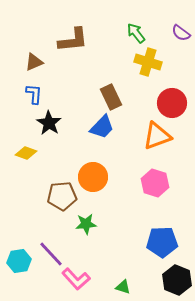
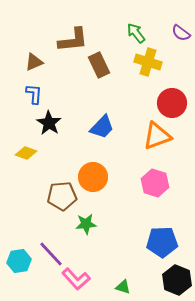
brown rectangle: moved 12 px left, 32 px up
